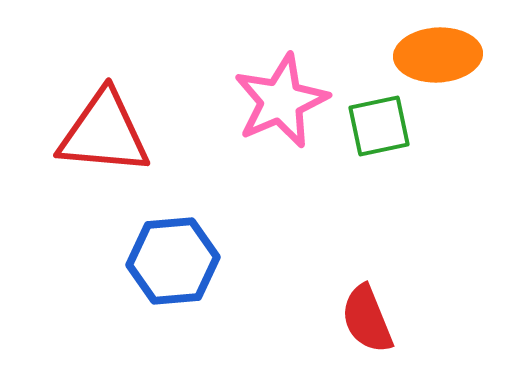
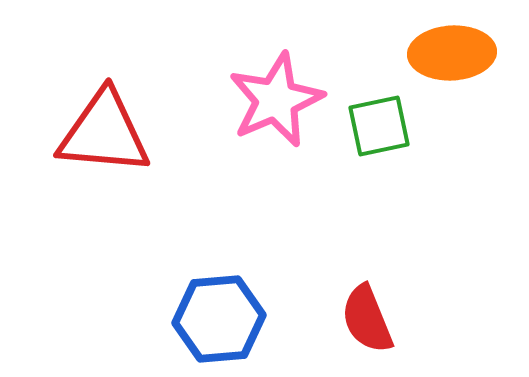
orange ellipse: moved 14 px right, 2 px up
pink star: moved 5 px left, 1 px up
blue hexagon: moved 46 px right, 58 px down
